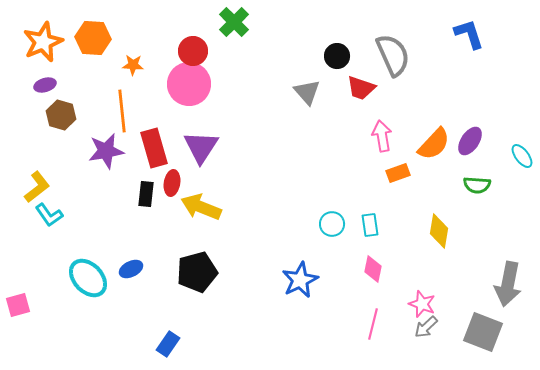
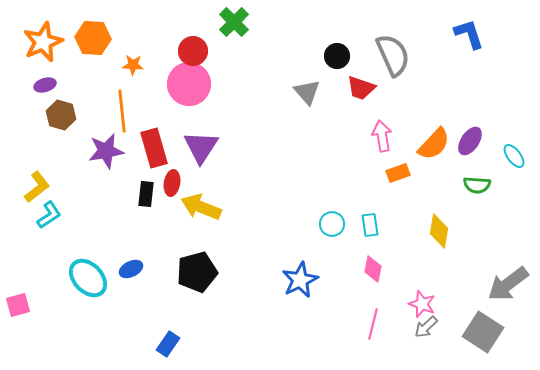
cyan ellipse at (522, 156): moved 8 px left
cyan L-shape at (49, 215): rotated 88 degrees counterclockwise
gray arrow at (508, 284): rotated 42 degrees clockwise
gray square at (483, 332): rotated 12 degrees clockwise
